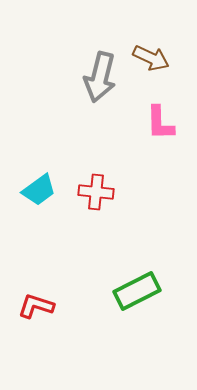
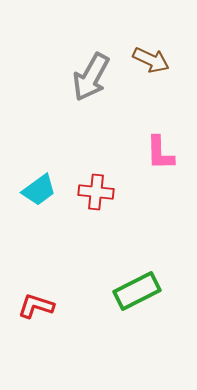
brown arrow: moved 2 px down
gray arrow: moved 9 px left; rotated 15 degrees clockwise
pink L-shape: moved 30 px down
